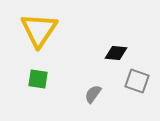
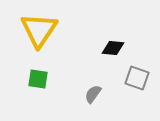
black diamond: moved 3 px left, 5 px up
gray square: moved 3 px up
